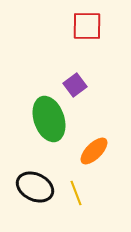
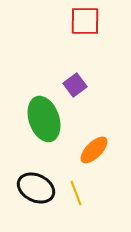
red square: moved 2 px left, 5 px up
green ellipse: moved 5 px left
orange ellipse: moved 1 px up
black ellipse: moved 1 px right, 1 px down
